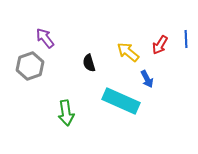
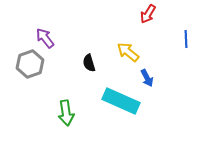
red arrow: moved 12 px left, 31 px up
gray hexagon: moved 2 px up
blue arrow: moved 1 px up
